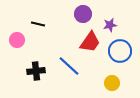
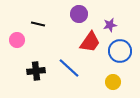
purple circle: moved 4 px left
blue line: moved 2 px down
yellow circle: moved 1 px right, 1 px up
